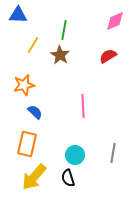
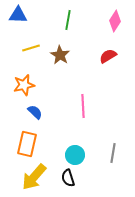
pink diamond: rotated 35 degrees counterclockwise
green line: moved 4 px right, 10 px up
yellow line: moved 2 px left, 3 px down; rotated 42 degrees clockwise
